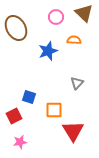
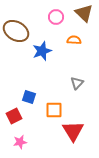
brown ellipse: moved 3 px down; rotated 30 degrees counterclockwise
blue star: moved 6 px left
